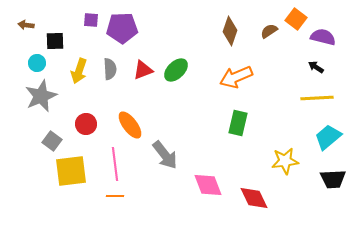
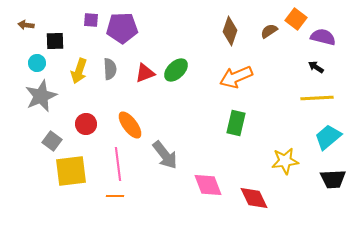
red triangle: moved 2 px right, 3 px down
green rectangle: moved 2 px left
pink line: moved 3 px right
